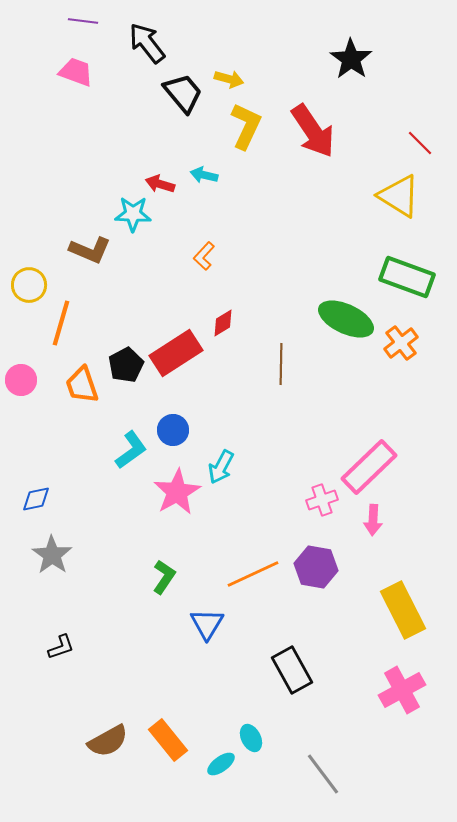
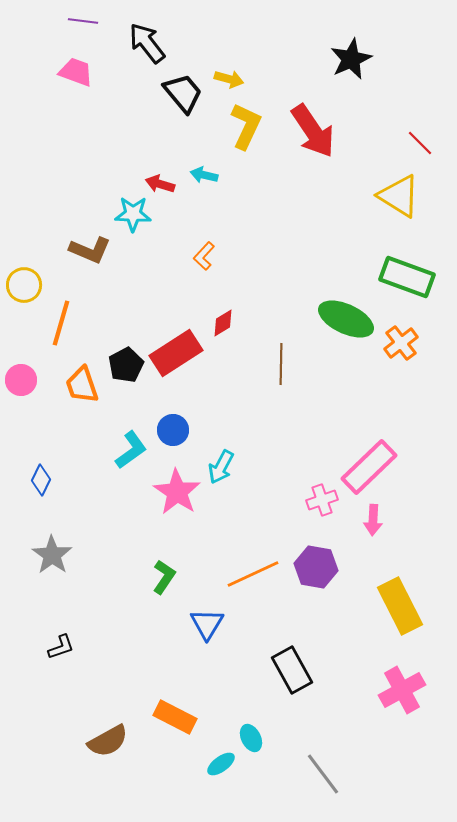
black star at (351, 59): rotated 12 degrees clockwise
yellow circle at (29, 285): moved 5 px left
pink star at (177, 492): rotated 9 degrees counterclockwise
blue diamond at (36, 499): moved 5 px right, 19 px up; rotated 52 degrees counterclockwise
yellow rectangle at (403, 610): moved 3 px left, 4 px up
orange rectangle at (168, 740): moved 7 px right, 23 px up; rotated 24 degrees counterclockwise
